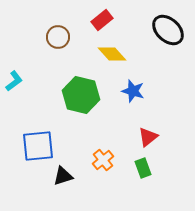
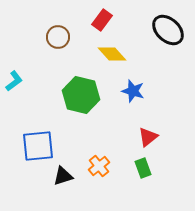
red rectangle: rotated 15 degrees counterclockwise
orange cross: moved 4 px left, 6 px down
